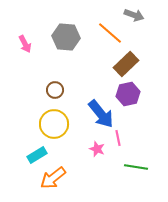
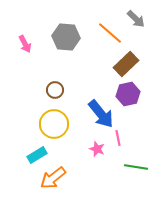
gray arrow: moved 2 px right, 4 px down; rotated 24 degrees clockwise
